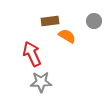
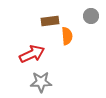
gray circle: moved 3 px left, 5 px up
orange semicircle: rotated 54 degrees clockwise
red arrow: rotated 90 degrees clockwise
